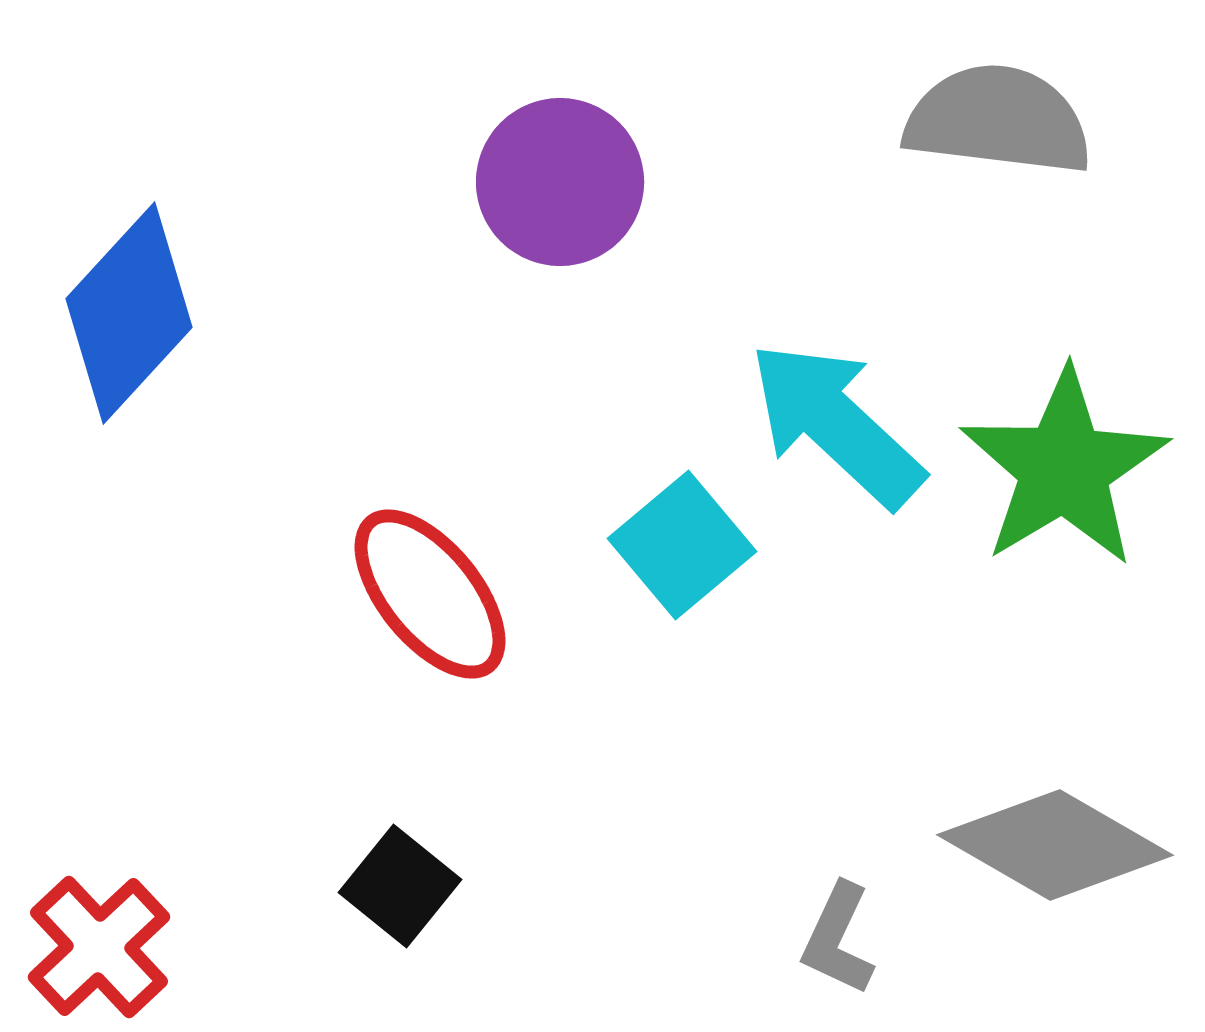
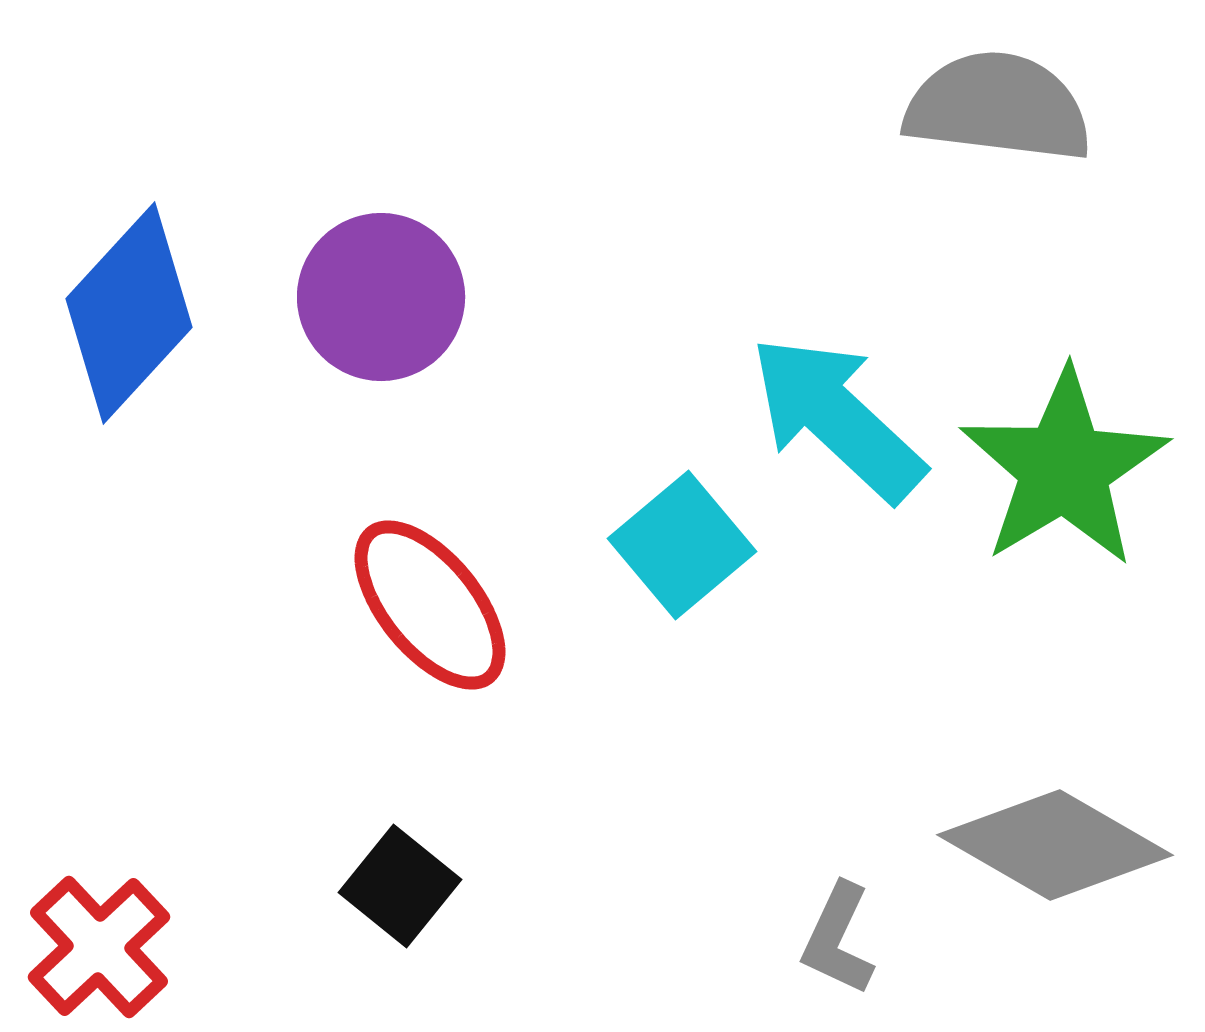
gray semicircle: moved 13 px up
purple circle: moved 179 px left, 115 px down
cyan arrow: moved 1 px right, 6 px up
red ellipse: moved 11 px down
